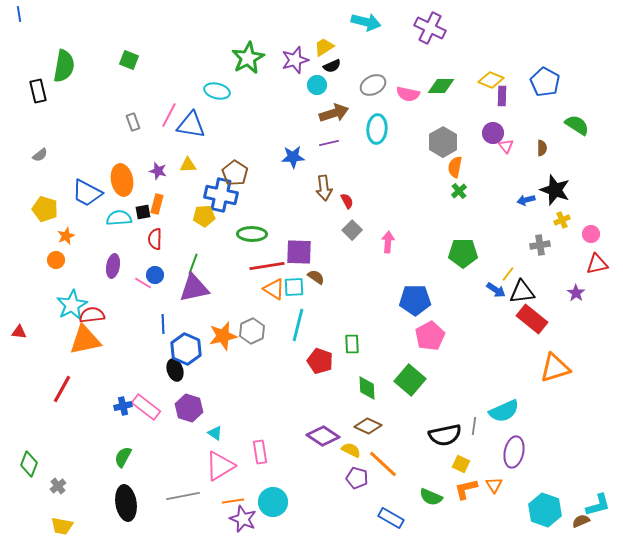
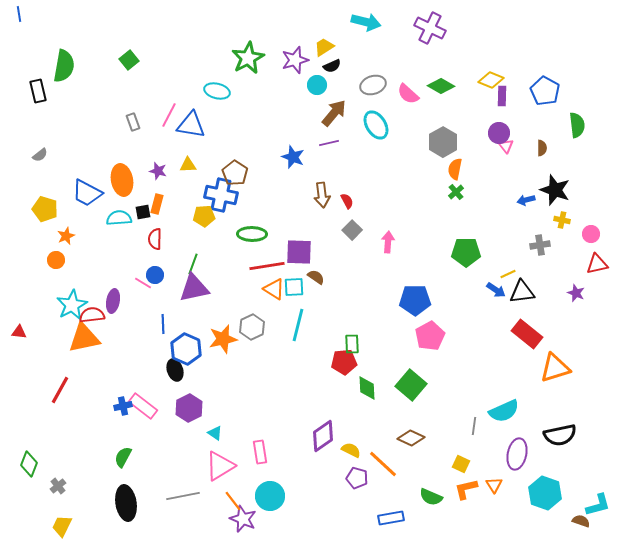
green square at (129, 60): rotated 30 degrees clockwise
blue pentagon at (545, 82): moved 9 px down
gray ellipse at (373, 85): rotated 10 degrees clockwise
green diamond at (441, 86): rotated 28 degrees clockwise
pink semicircle at (408, 94): rotated 30 degrees clockwise
brown arrow at (334, 113): rotated 32 degrees counterclockwise
green semicircle at (577, 125): rotated 50 degrees clockwise
cyan ellipse at (377, 129): moved 1 px left, 4 px up; rotated 36 degrees counterclockwise
purple circle at (493, 133): moved 6 px right
blue star at (293, 157): rotated 25 degrees clockwise
orange semicircle at (455, 167): moved 2 px down
brown arrow at (324, 188): moved 2 px left, 7 px down
green cross at (459, 191): moved 3 px left, 1 px down
yellow cross at (562, 220): rotated 35 degrees clockwise
green pentagon at (463, 253): moved 3 px right, 1 px up
purple ellipse at (113, 266): moved 35 px down
yellow line at (508, 274): rotated 28 degrees clockwise
purple star at (576, 293): rotated 12 degrees counterclockwise
red rectangle at (532, 319): moved 5 px left, 15 px down
gray hexagon at (252, 331): moved 4 px up
orange star at (223, 336): moved 3 px down
orange triangle at (85, 340): moved 1 px left, 2 px up
red pentagon at (320, 361): moved 24 px right, 1 px down; rotated 25 degrees counterclockwise
green square at (410, 380): moved 1 px right, 5 px down
red line at (62, 389): moved 2 px left, 1 px down
pink rectangle at (146, 407): moved 3 px left, 1 px up
purple hexagon at (189, 408): rotated 16 degrees clockwise
brown diamond at (368, 426): moved 43 px right, 12 px down
black semicircle at (445, 435): moved 115 px right
purple diamond at (323, 436): rotated 68 degrees counterclockwise
purple ellipse at (514, 452): moved 3 px right, 2 px down
orange line at (233, 501): rotated 60 degrees clockwise
cyan circle at (273, 502): moved 3 px left, 6 px up
cyan hexagon at (545, 510): moved 17 px up
blue rectangle at (391, 518): rotated 40 degrees counterclockwise
brown semicircle at (581, 521): rotated 42 degrees clockwise
yellow trapezoid at (62, 526): rotated 105 degrees clockwise
